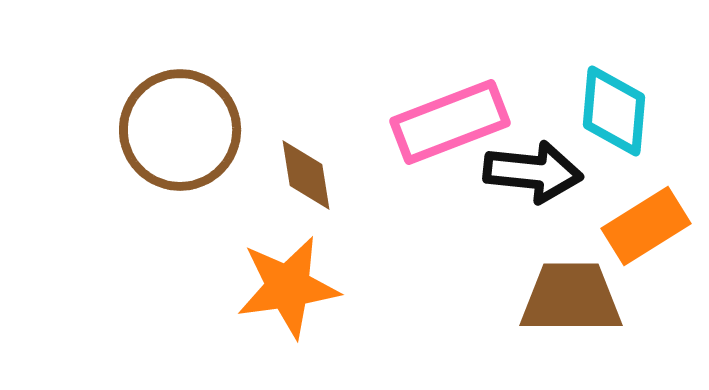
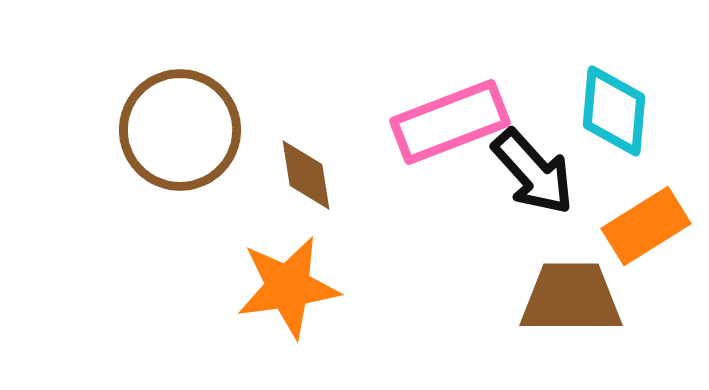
black arrow: rotated 42 degrees clockwise
